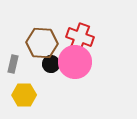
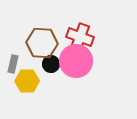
pink circle: moved 1 px right, 1 px up
yellow hexagon: moved 3 px right, 14 px up
